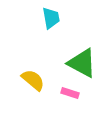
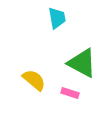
cyan trapezoid: moved 6 px right
yellow semicircle: moved 1 px right
